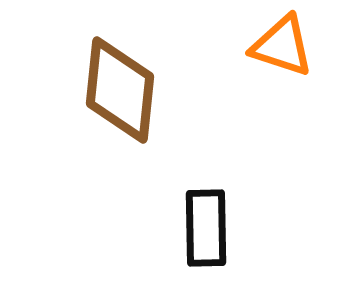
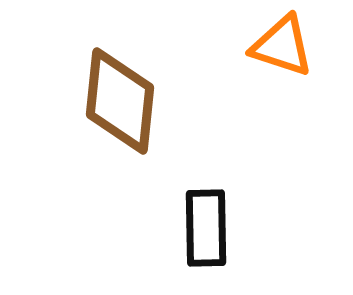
brown diamond: moved 11 px down
